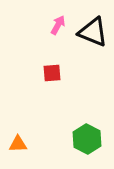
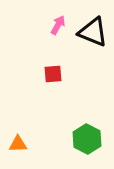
red square: moved 1 px right, 1 px down
